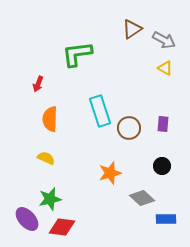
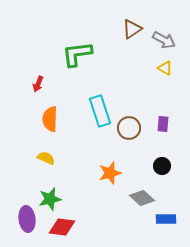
purple ellipse: rotated 35 degrees clockwise
